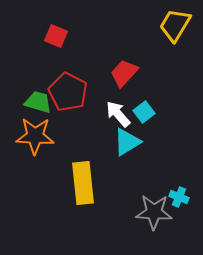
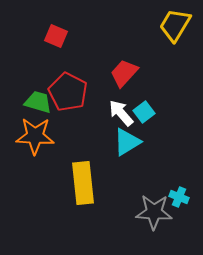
white arrow: moved 3 px right, 1 px up
